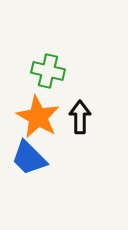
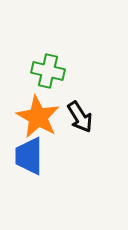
black arrow: rotated 148 degrees clockwise
blue trapezoid: moved 2 px up; rotated 45 degrees clockwise
